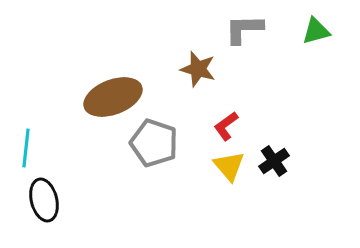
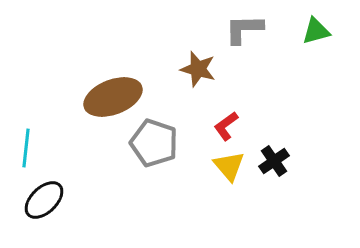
black ellipse: rotated 60 degrees clockwise
